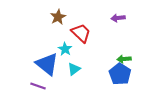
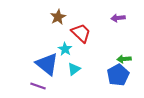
blue pentagon: moved 2 px left, 1 px down; rotated 10 degrees clockwise
